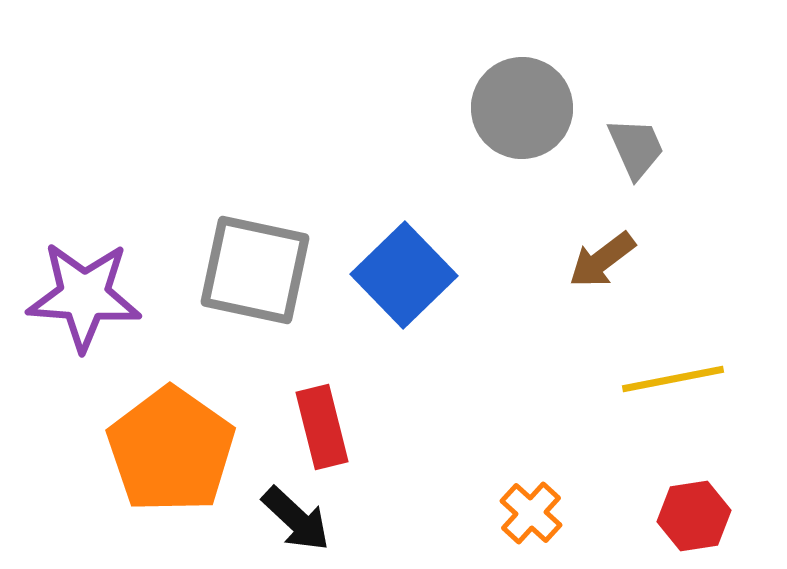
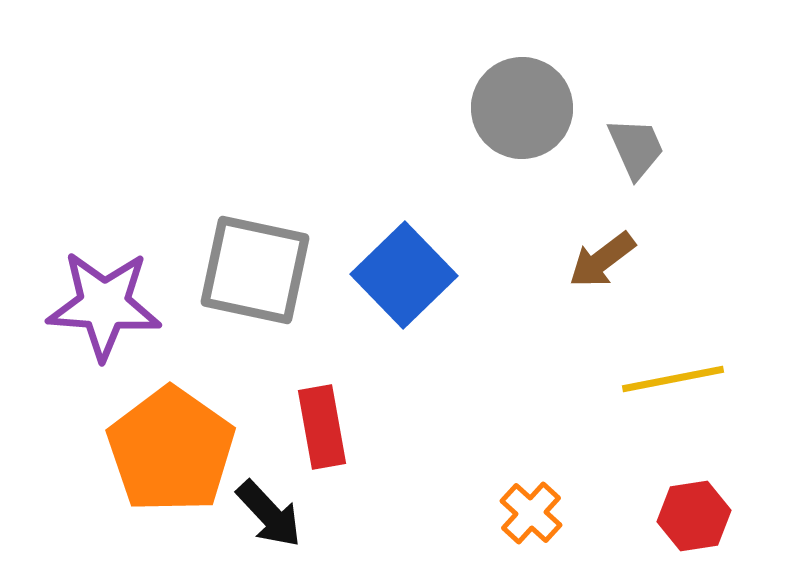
purple star: moved 20 px right, 9 px down
red rectangle: rotated 4 degrees clockwise
black arrow: moved 27 px left, 5 px up; rotated 4 degrees clockwise
